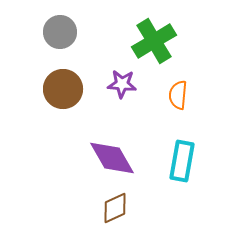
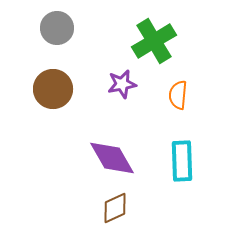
gray circle: moved 3 px left, 4 px up
purple star: rotated 16 degrees counterclockwise
brown circle: moved 10 px left
cyan rectangle: rotated 12 degrees counterclockwise
